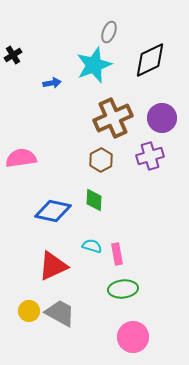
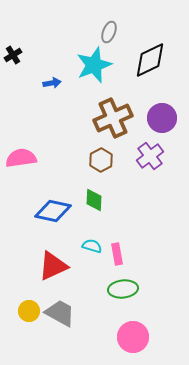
purple cross: rotated 20 degrees counterclockwise
